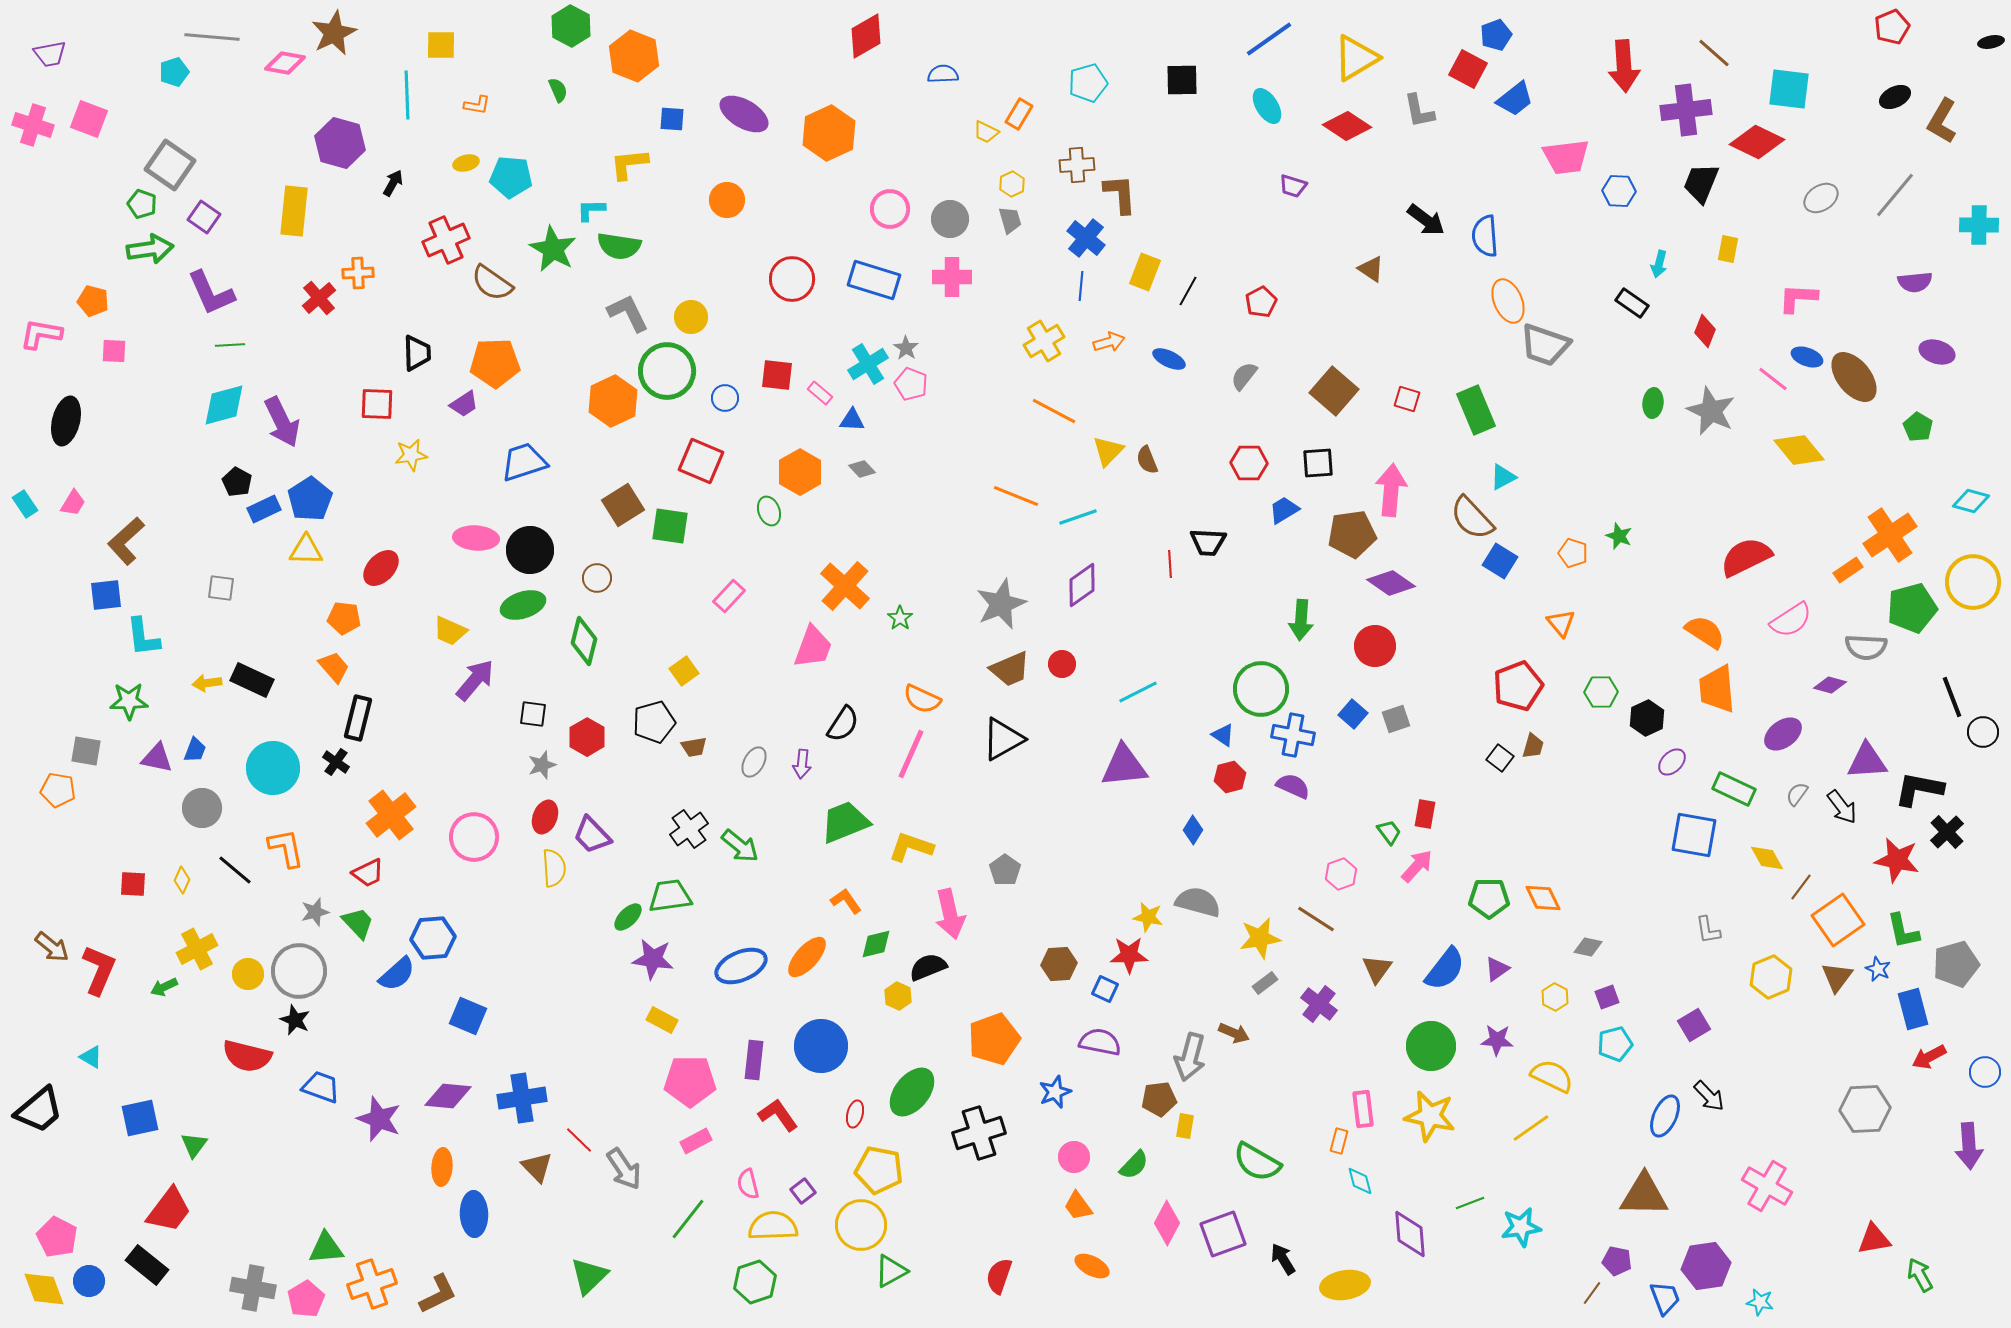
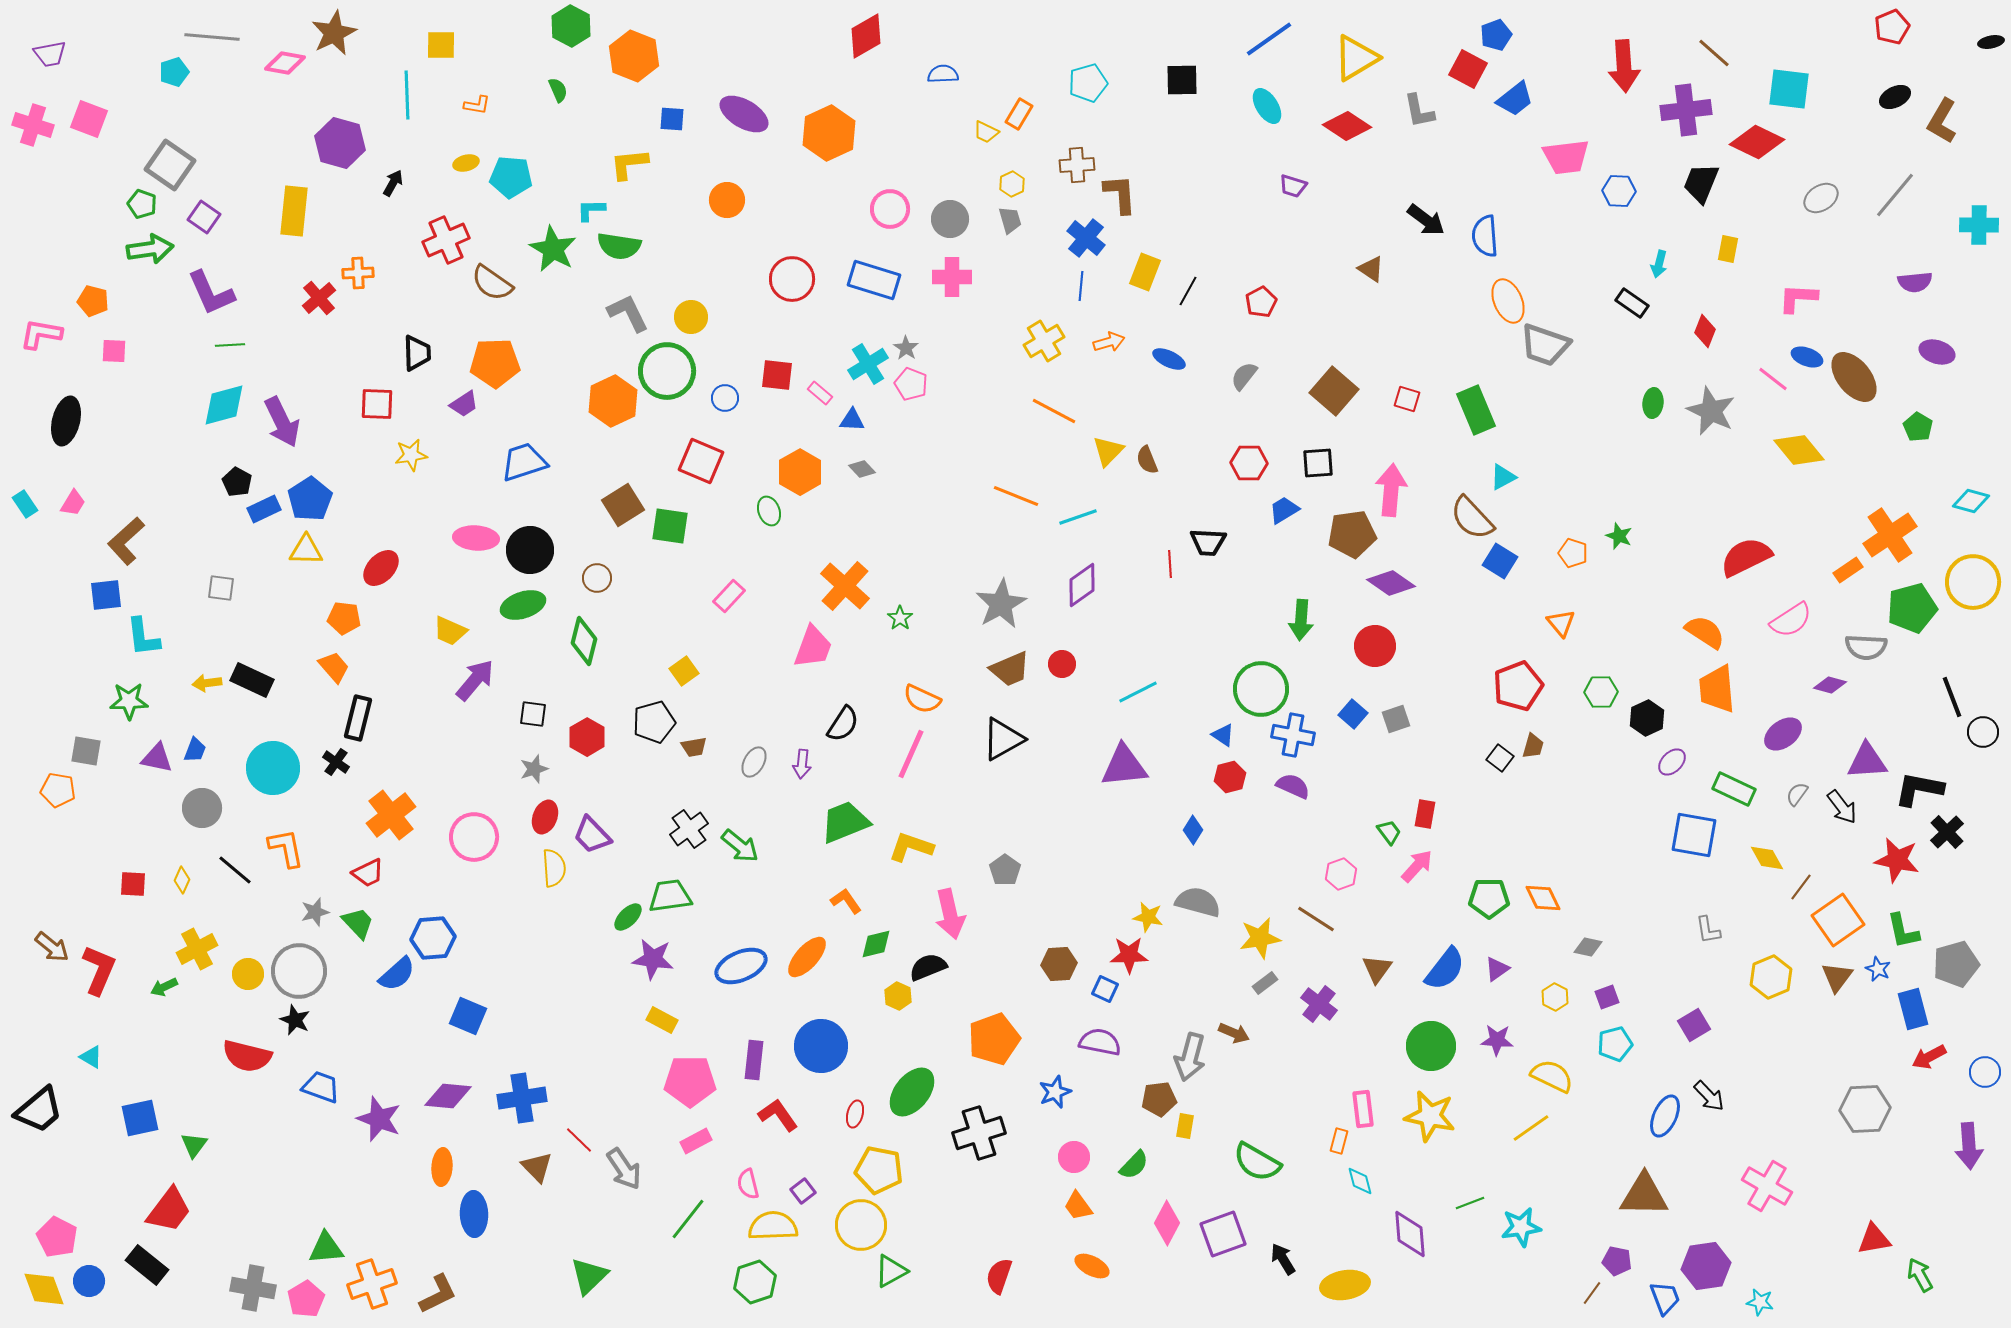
gray star at (1001, 604): rotated 6 degrees counterclockwise
gray star at (542, 765): moved 8 px left, 4 px down
